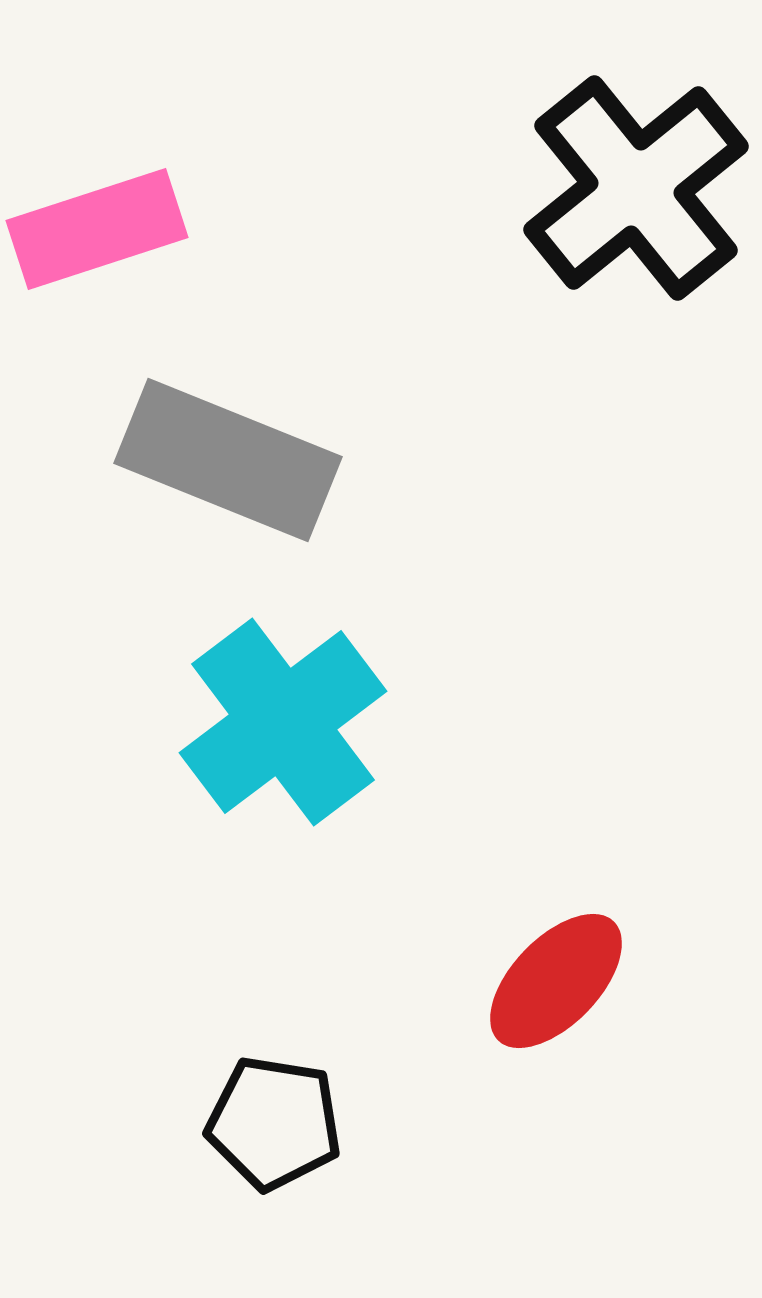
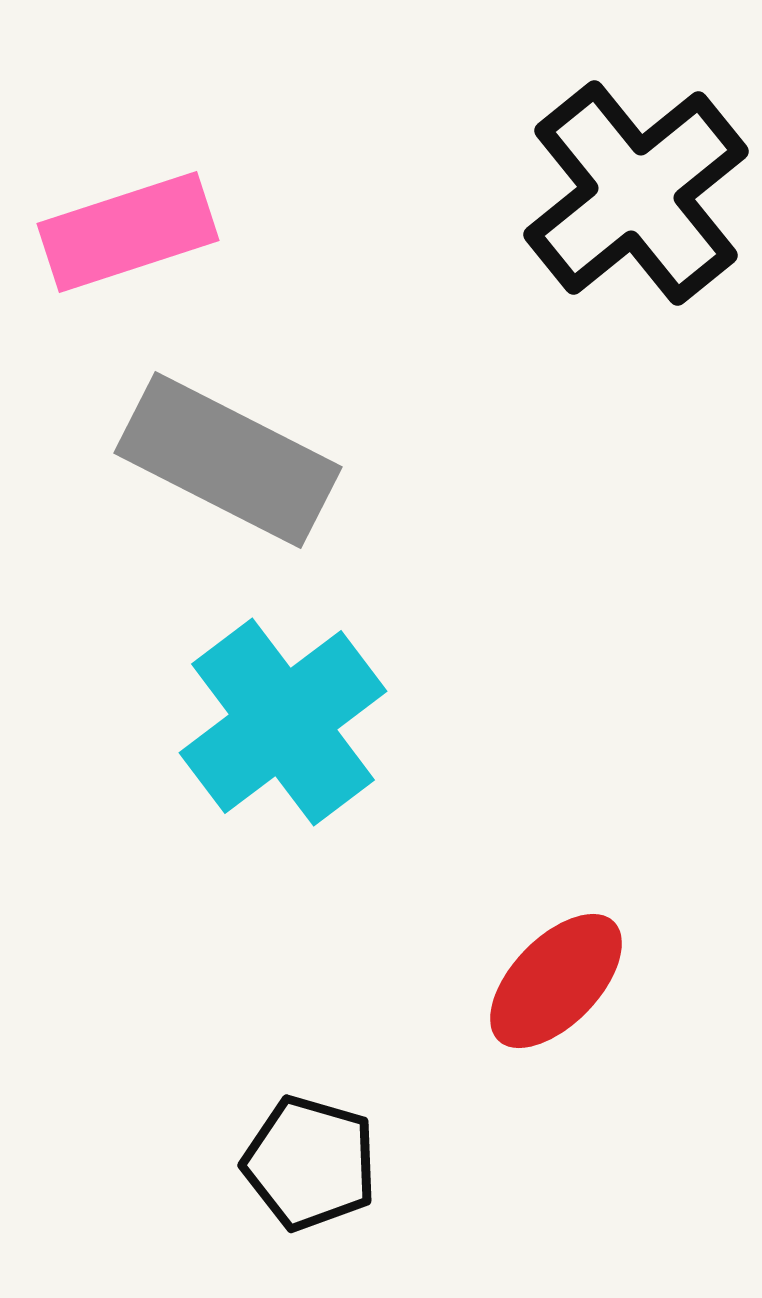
black cross: moved 5 px down
pink rectangle: moved 31 px right, 3 px down
gray rectangle: rotated 5 degrees clockwise
black pentagon: moved 36 px right, 40 px down; rotated 7 degrees clockwise
